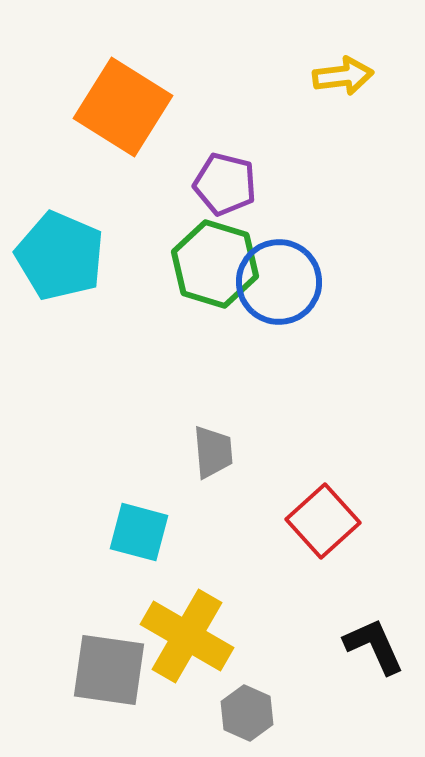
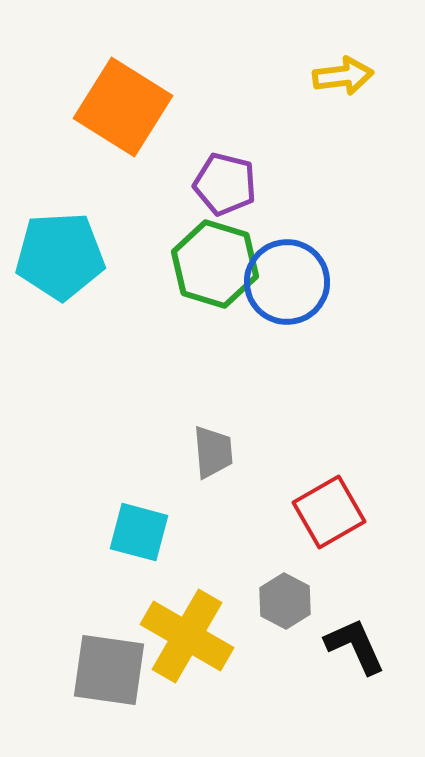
cyan pentagon: rotated 26 degrees counterclockwise
blue circle: moved 8 px right
red square: moved 6 px right, 9 px up; rotated 12 degrees clockwise
black L-shape: moved 19 px left
gray hexagon: moved 38 px right, 112 px up; rotated 4 degrees clockwise
